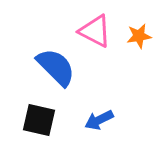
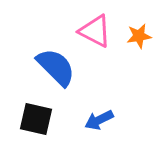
black square: moved 3 px left, 1 px up
